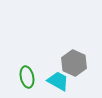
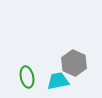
cyan trapezoid: rotated 40 degrees counterclockwise
